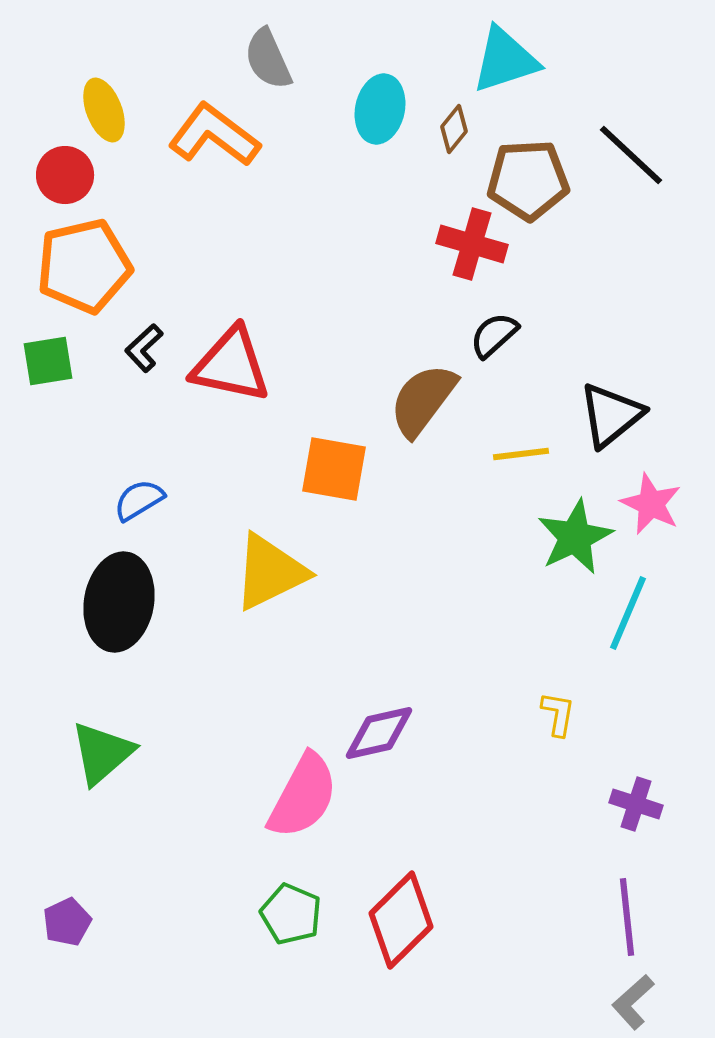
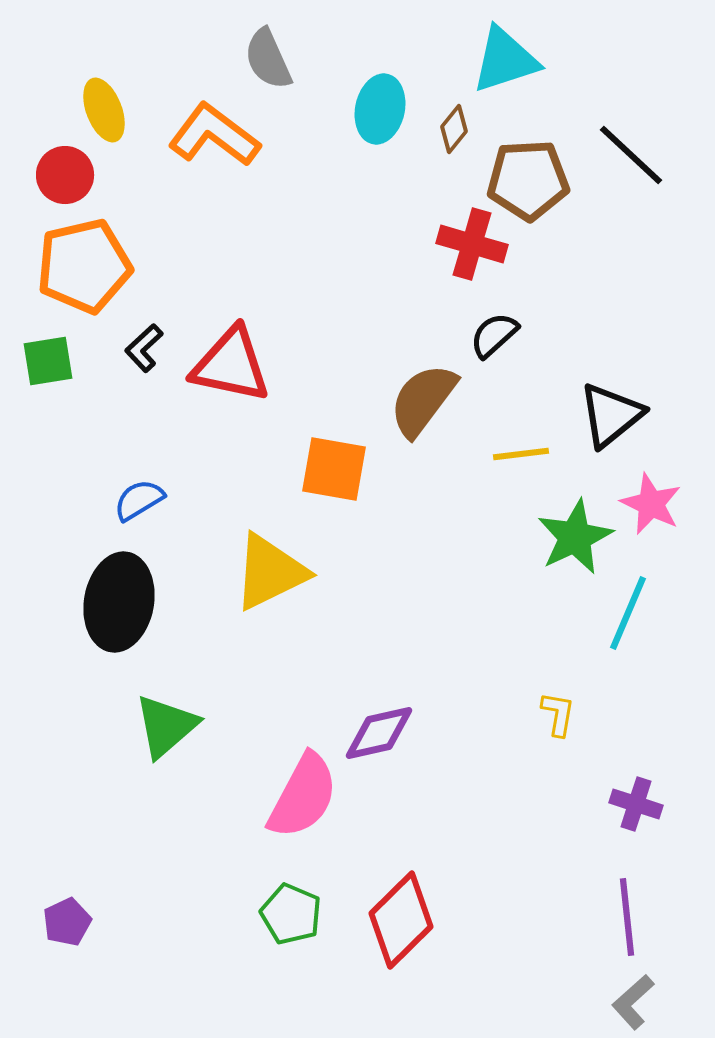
green triangle: moved 64 px right, 27 px up
